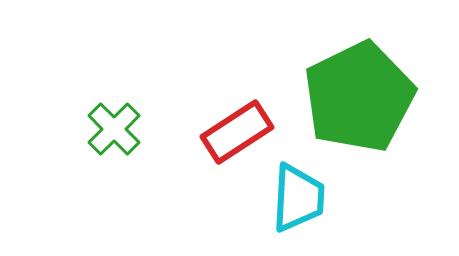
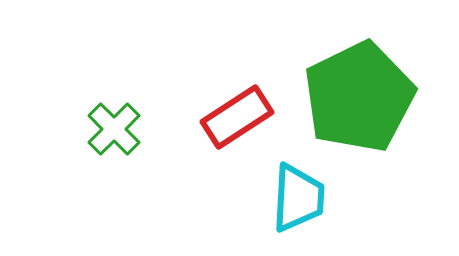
red rectangle: moved 15 px up
